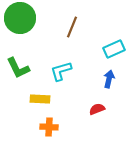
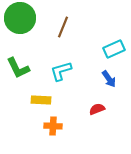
brown line: moved 9 px left
blue arrow: rotated 132 degrees clockwise
yellow rectangle: moved 1 px right, 1 px down
orange cross: moved 4 px right, 1 px up
